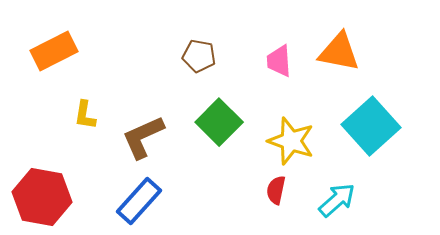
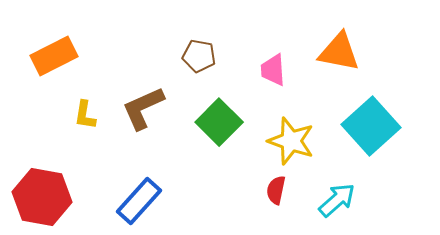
orange rectangle: moved 5 px down
pink trapezoid: moved 6 px left, 9 px down
brown L-shape: moved 29 px up
